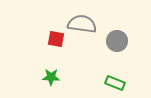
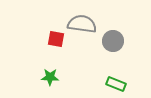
gray circle: moved 4 px left
green star: moved 1 px left
green rectangle: moved 1 px right, 1 px down
